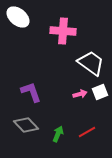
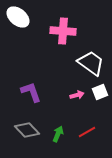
pink arrow: moved 3 px left, 1 px down
gray diamond: moved 1 px right, 5 px down
